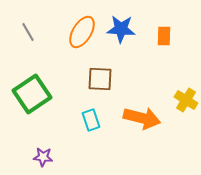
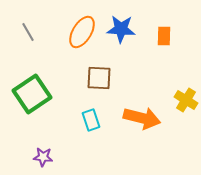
brown square: moved 1 px left, 1 px up
